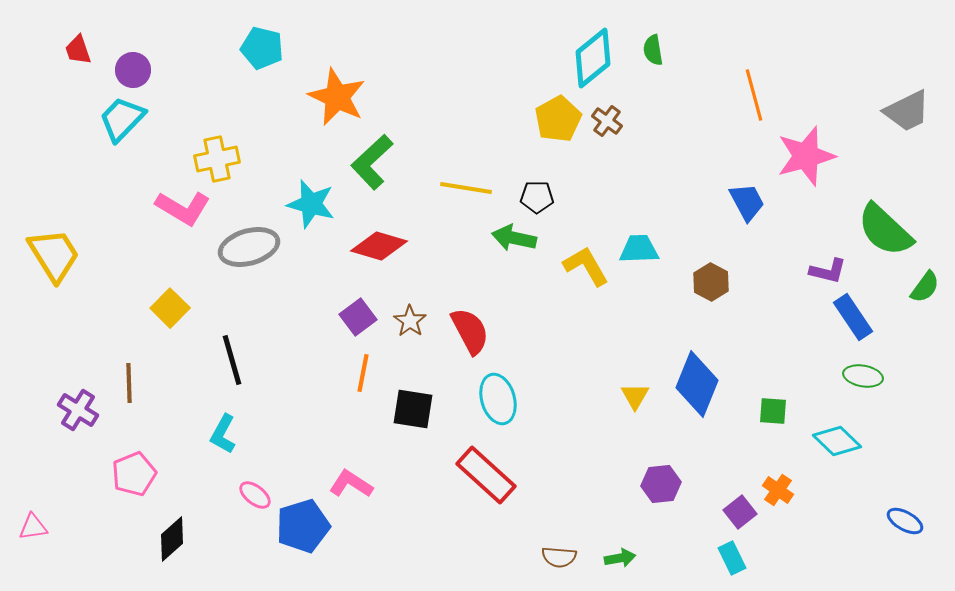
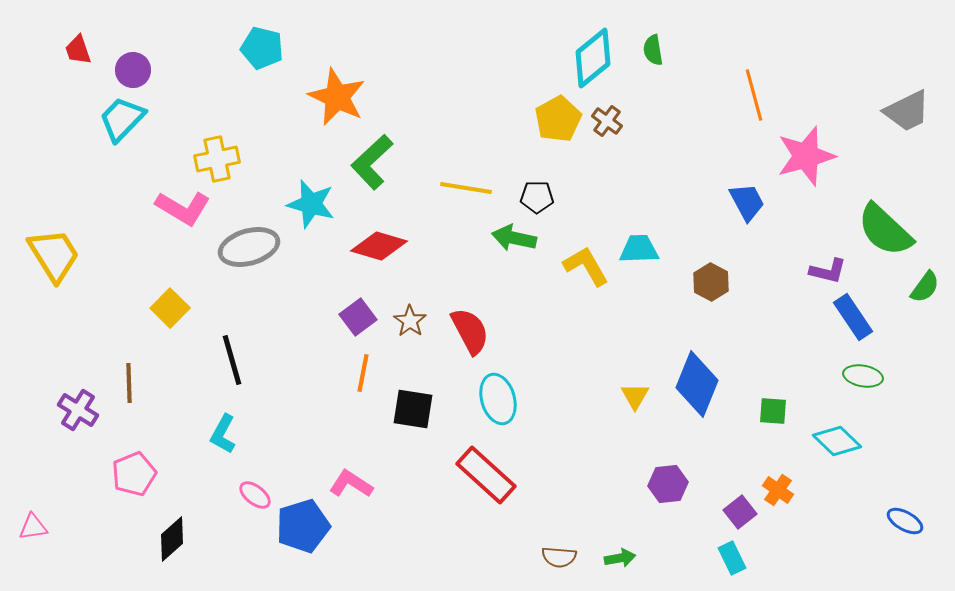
purple hexagon at (661, 484): moved 7 px right
